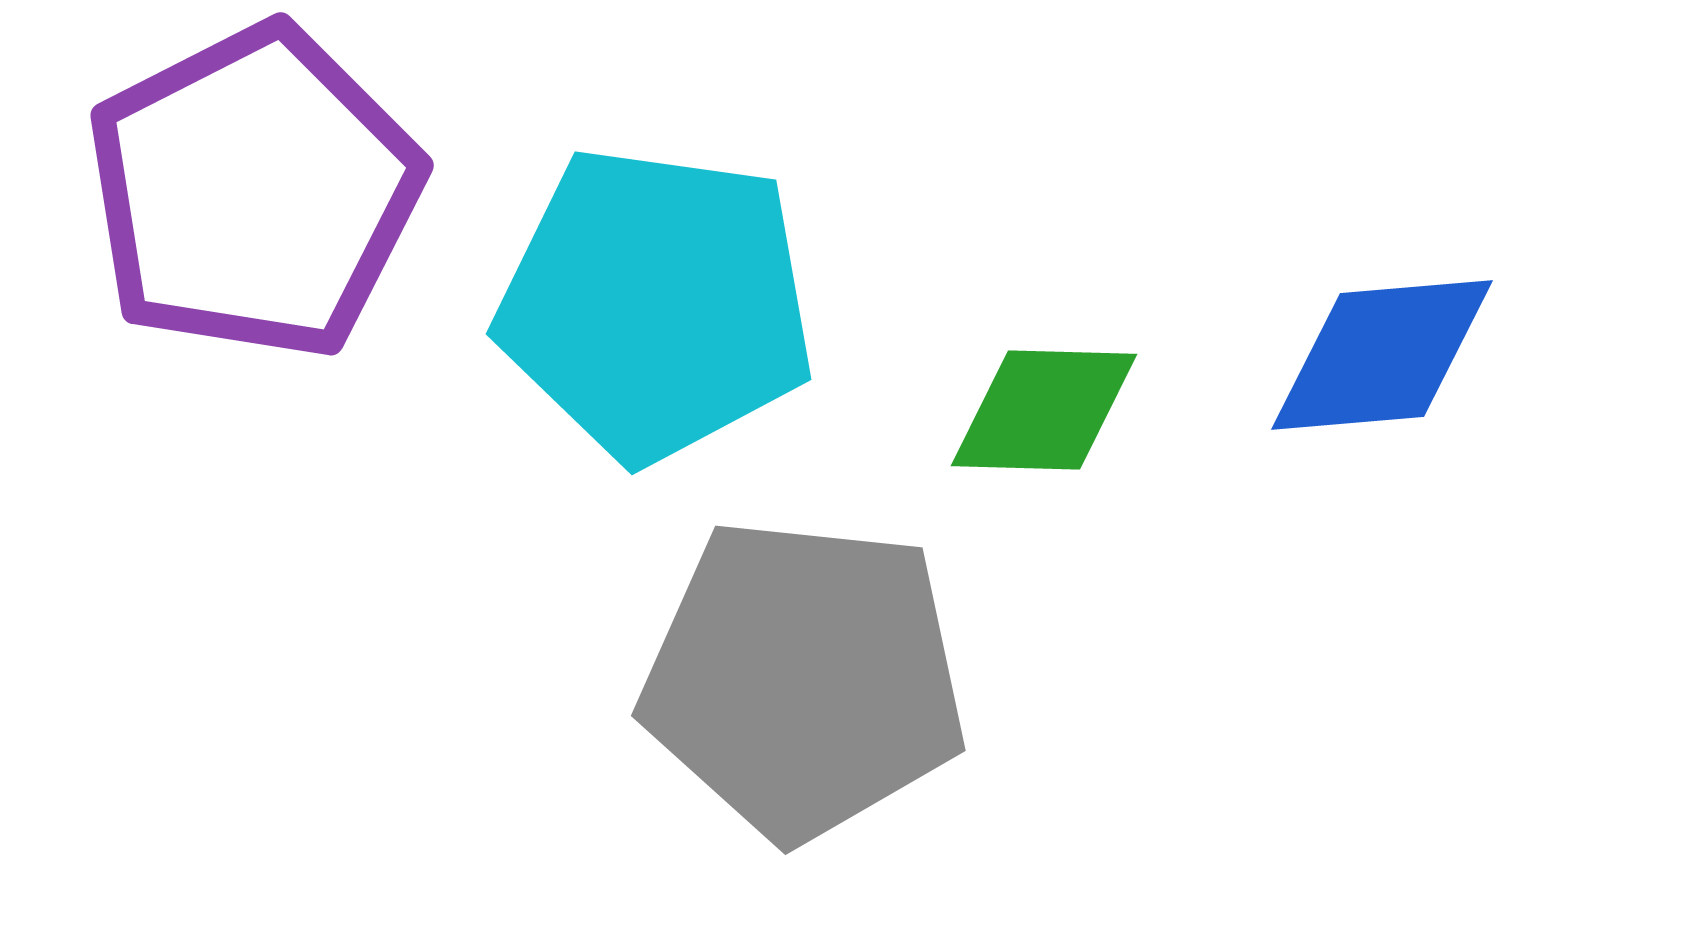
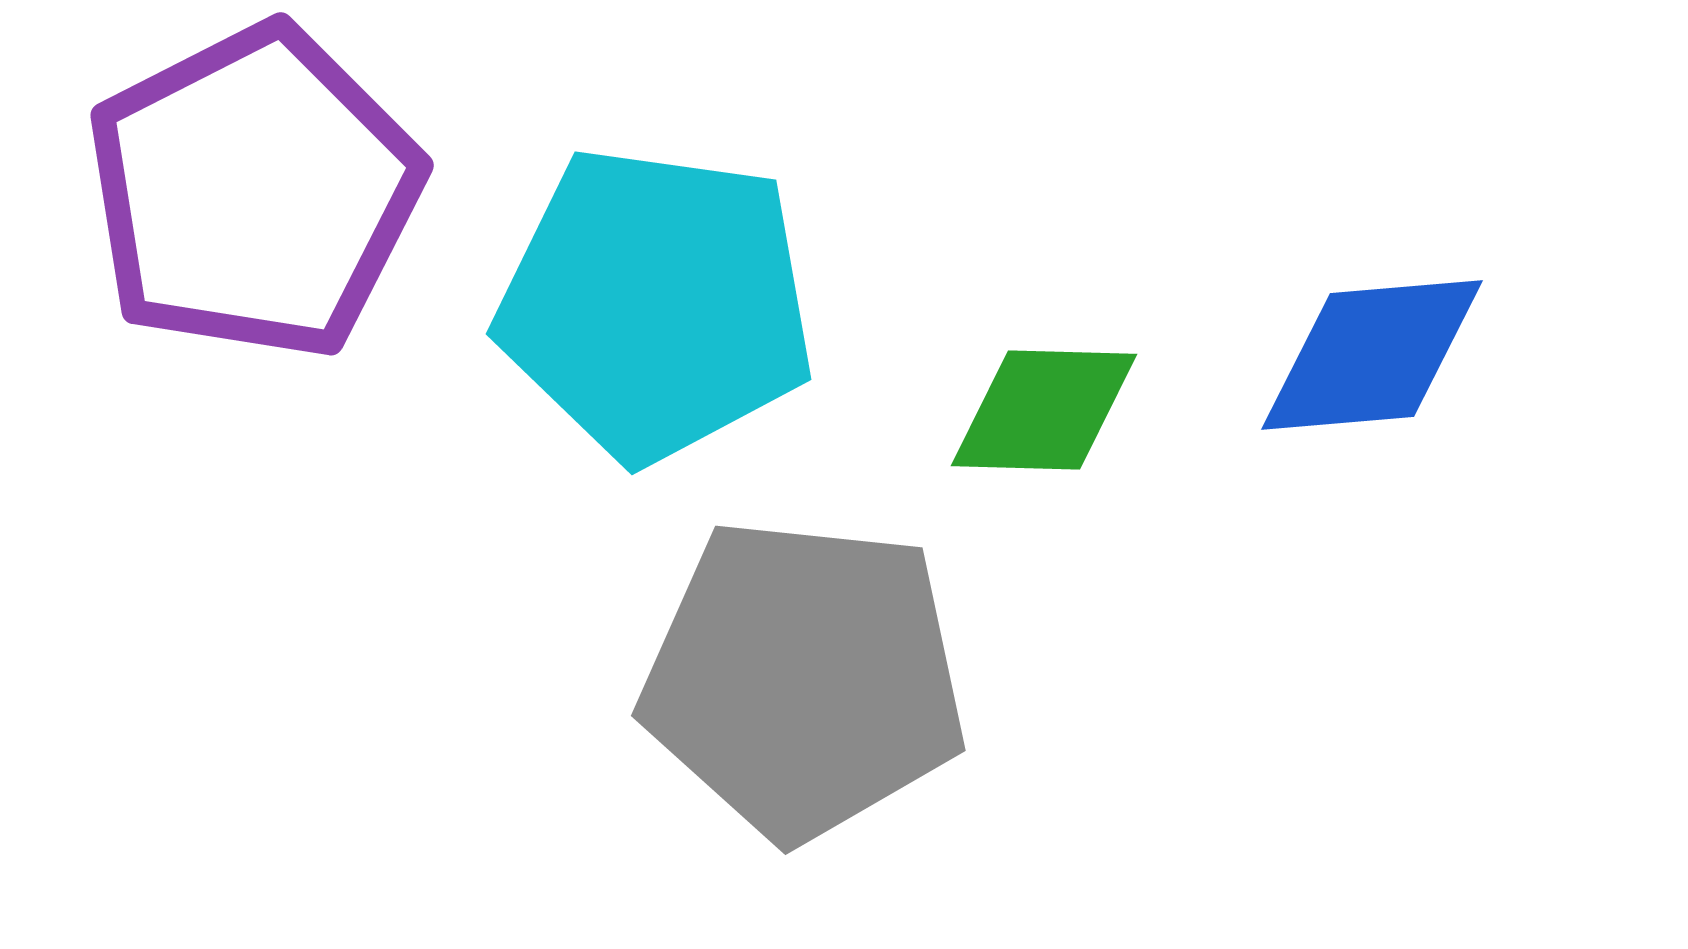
blue diamond: moved 10 px left
